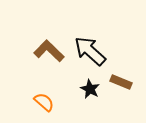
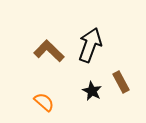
black arrow: moved 6 px up; rotated 68 degrees clockwise
brown rectangle: rotated 40 degrees clockwise
black star: moved 2 px right, 2 px down
